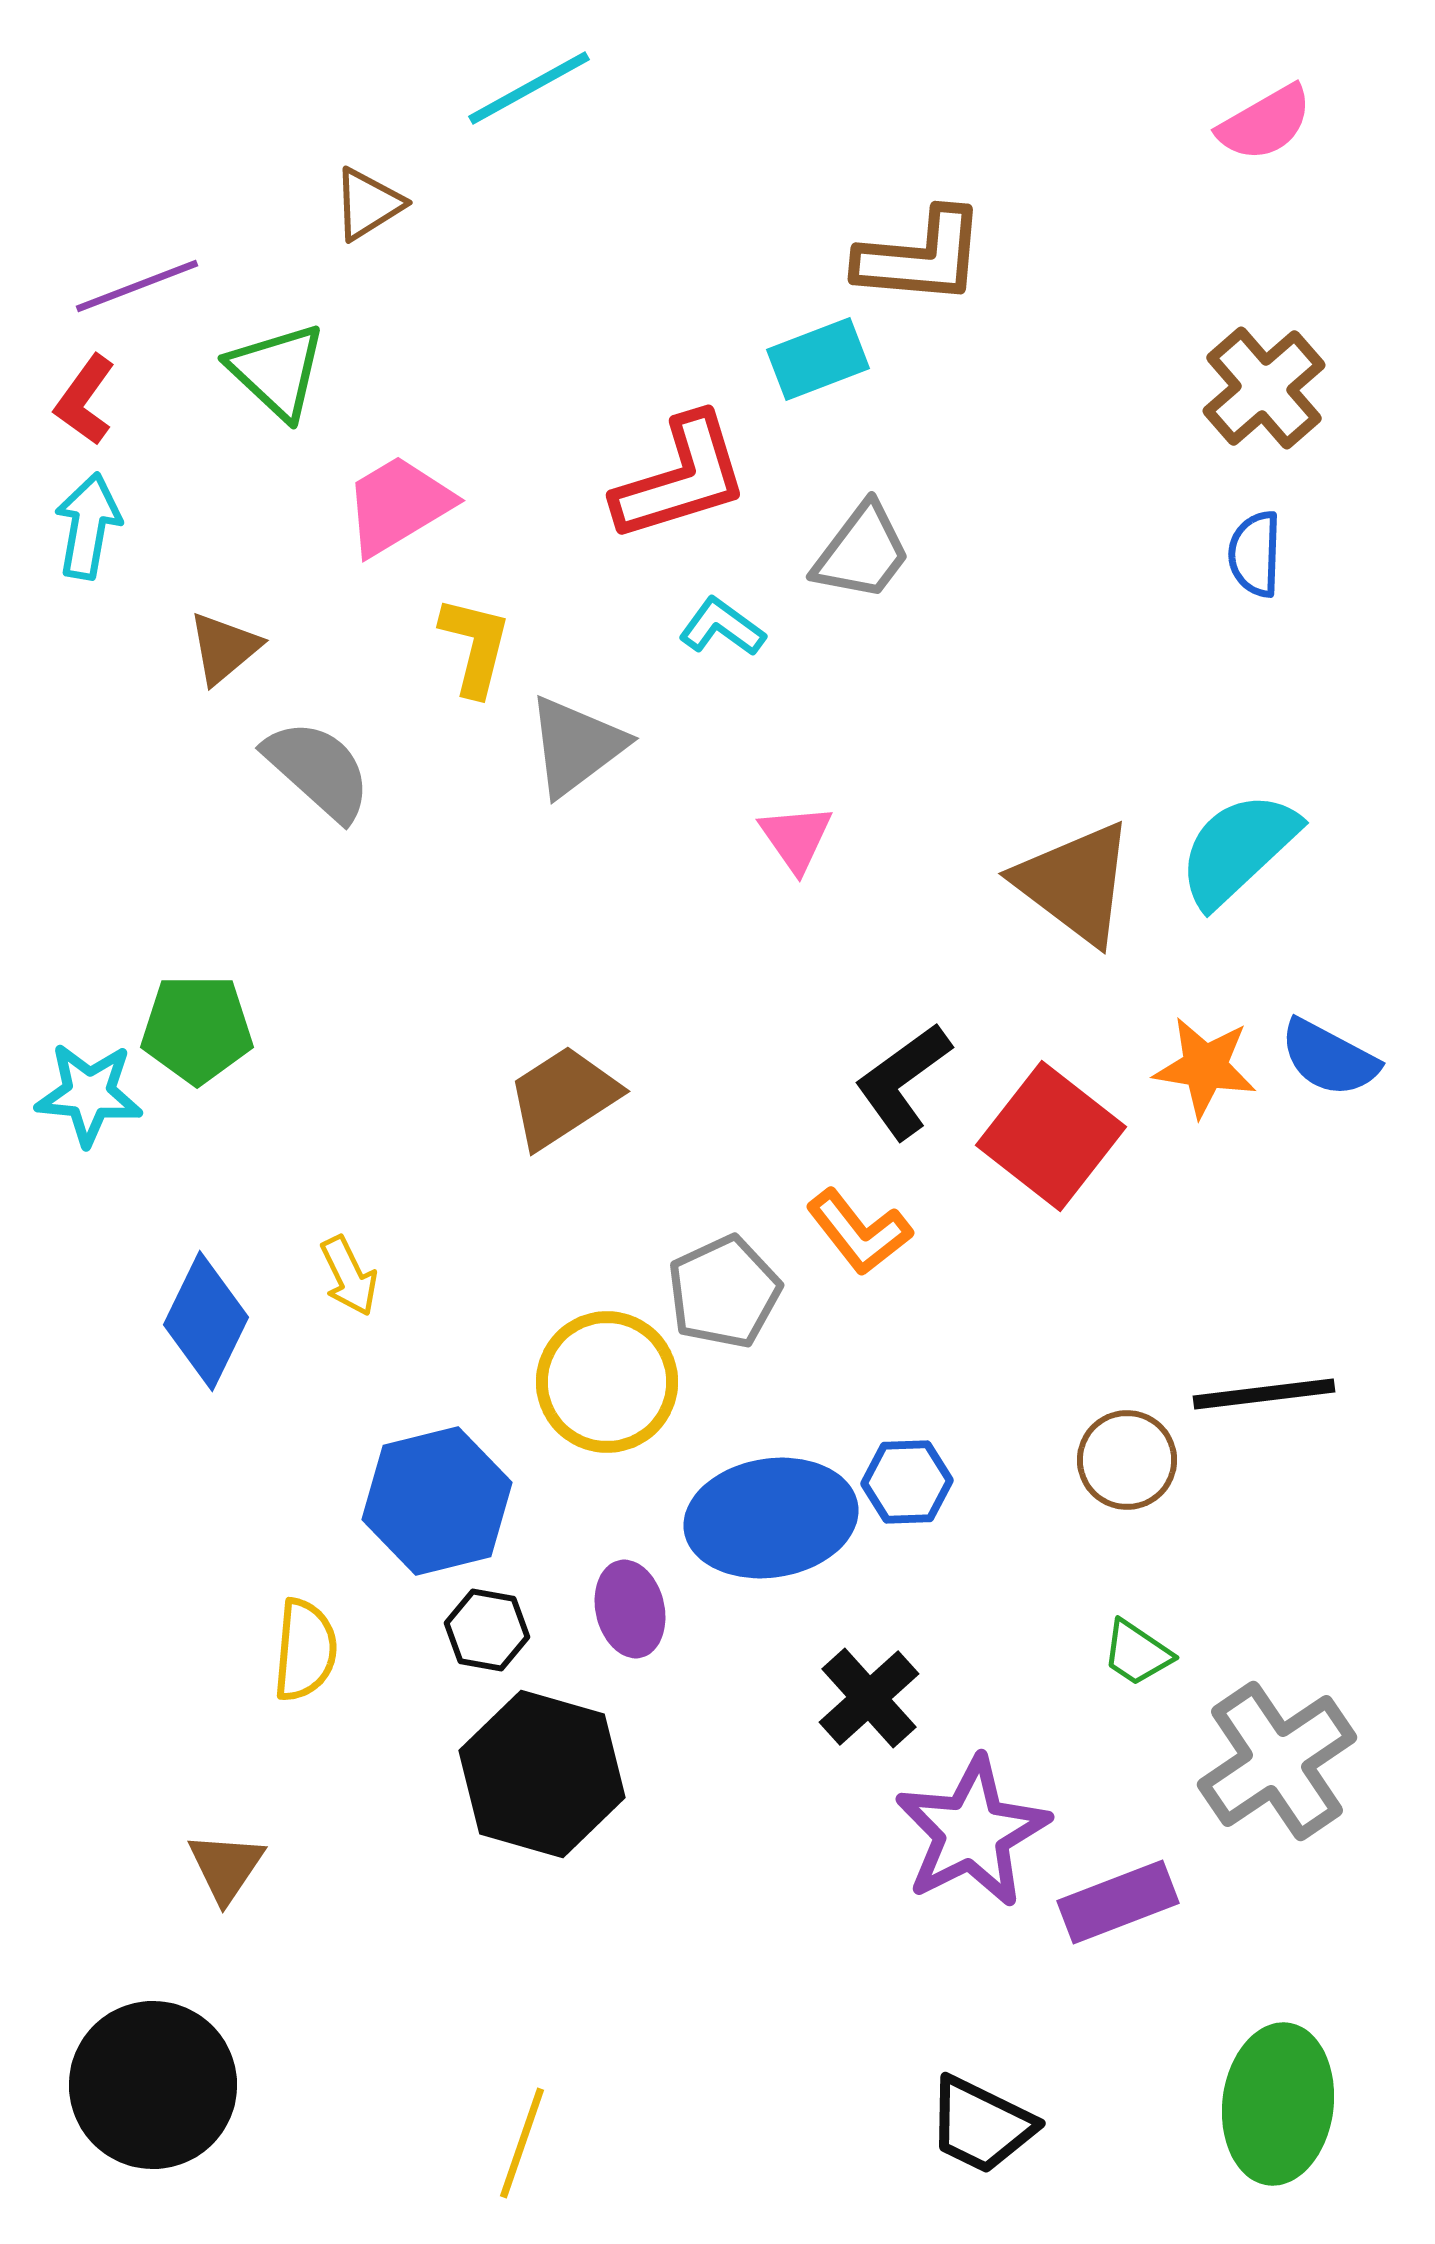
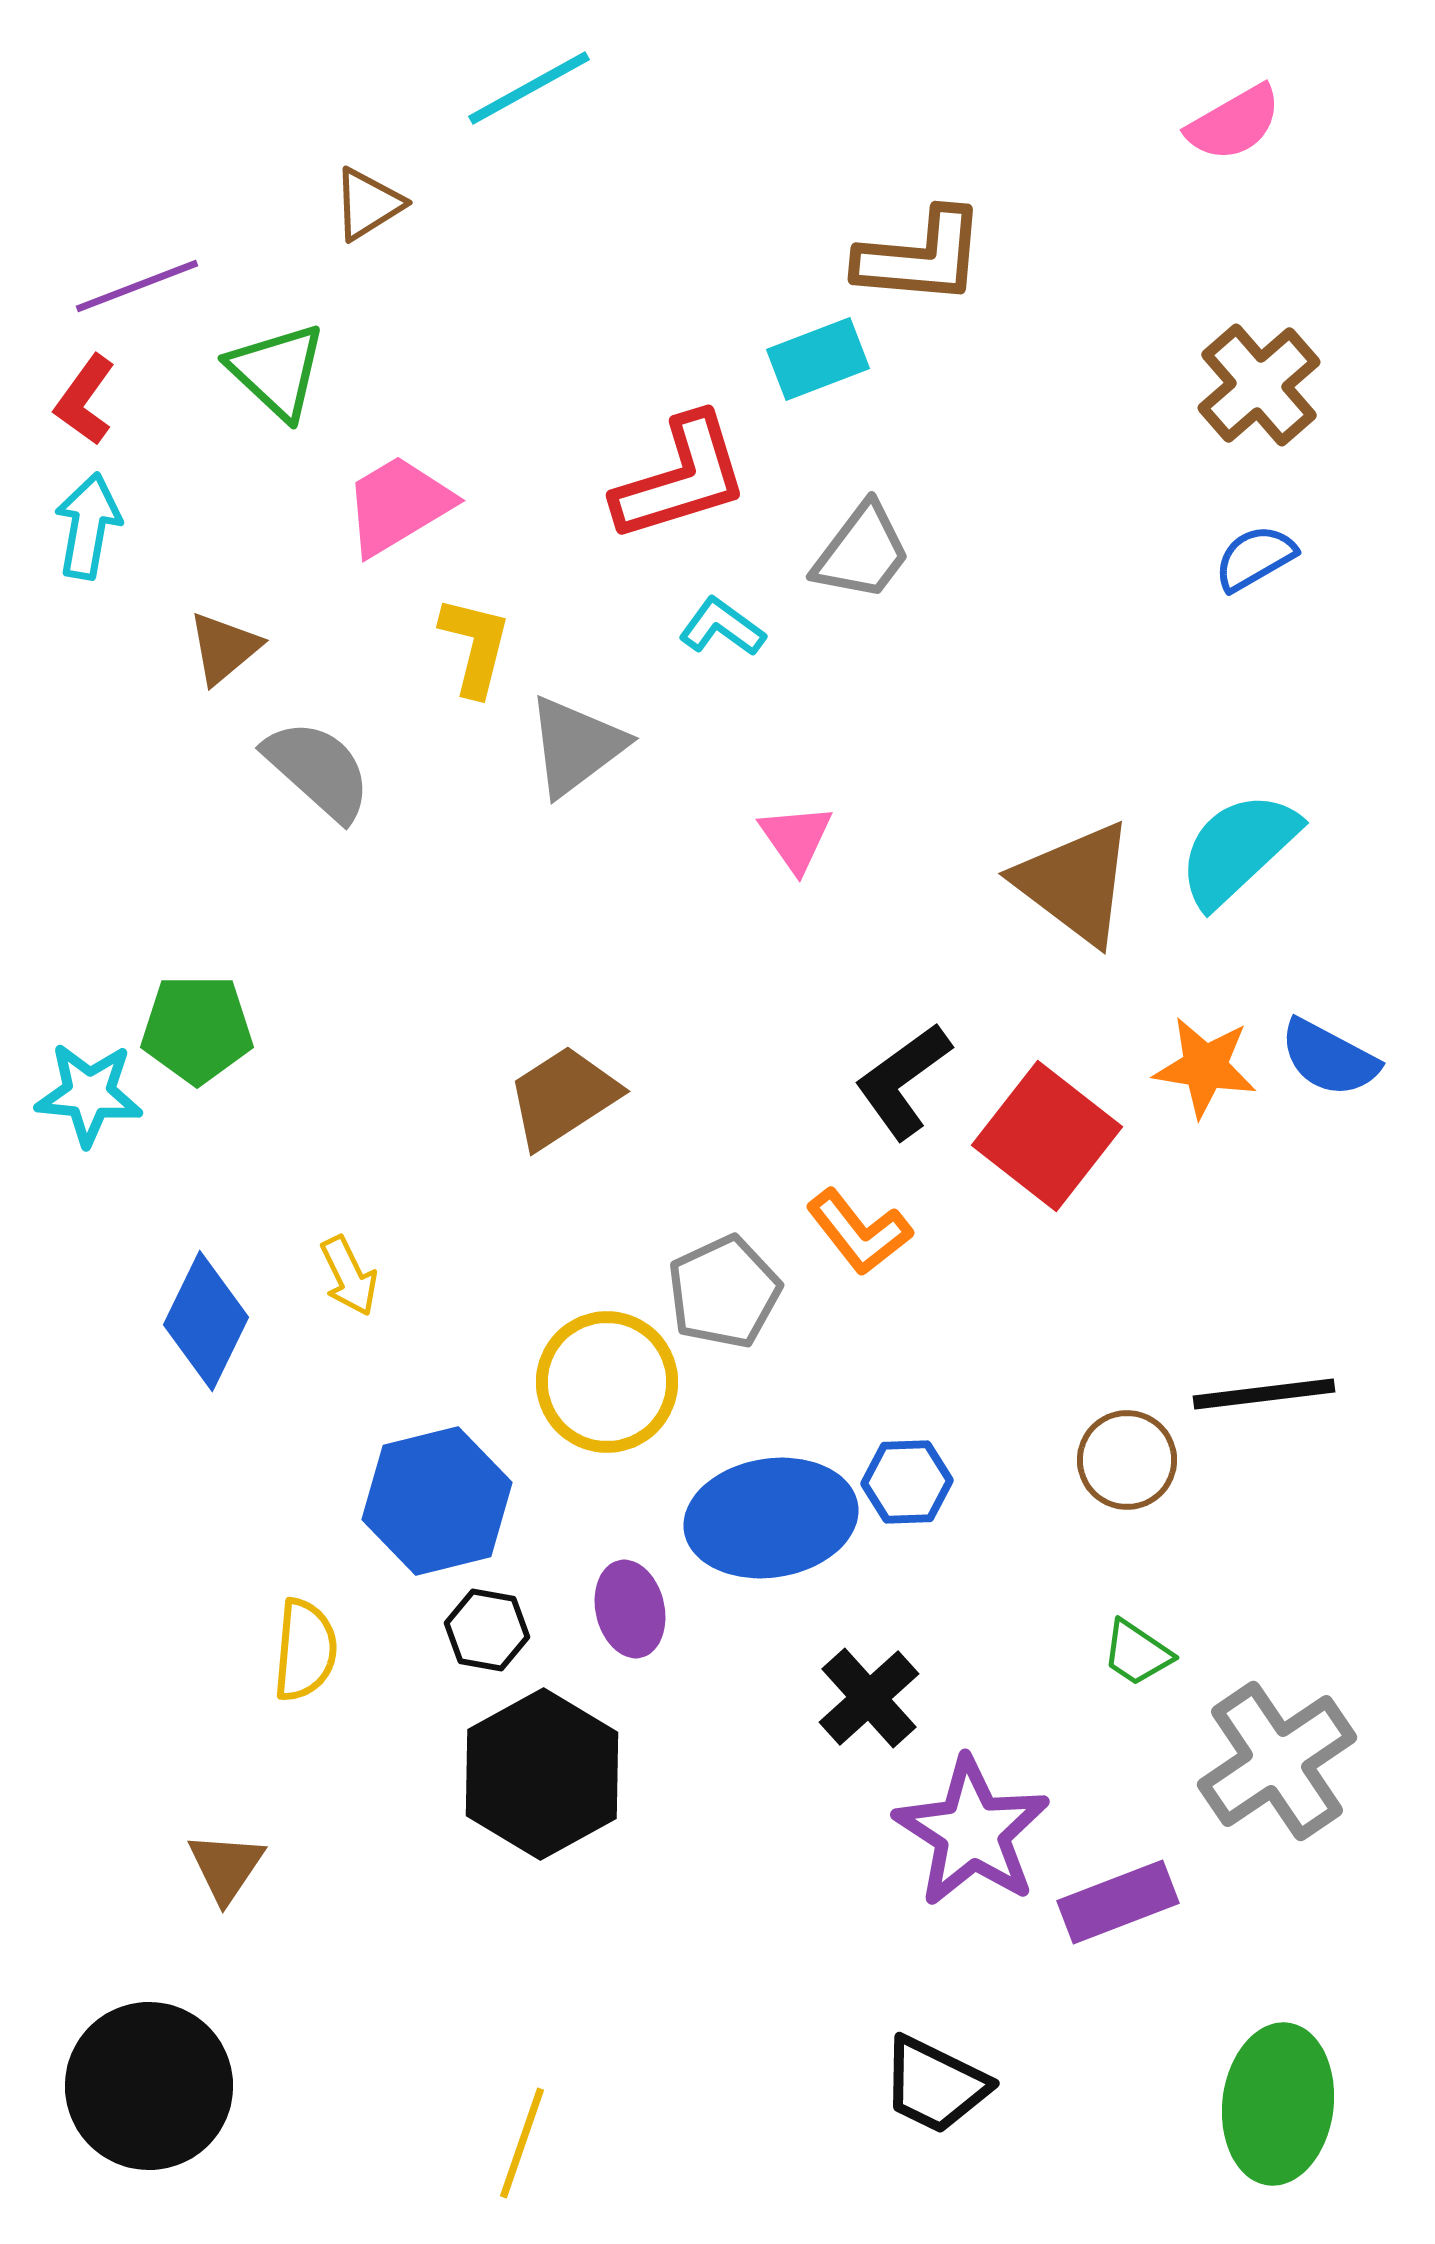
pink semicircle at (1265, 123): moved 31 px left
brown cross at (1264, 388): moved 5 px left, 3 px up
blue semicircle at (1255, 554): moved 4 px down; rotated 58 degrees clockwise
red square at (1051, 1136): moved 4 px left
black hexagon at (542, 1774): rotated 15 degrees clockwise
purple star at (972, 1832): rotated 12 degrees counterclockwise
black circle at (153, 2085): moved 4 px left, 1 px down
black trapezoid at (981, 2125): moved 46 px left, 40 px up
